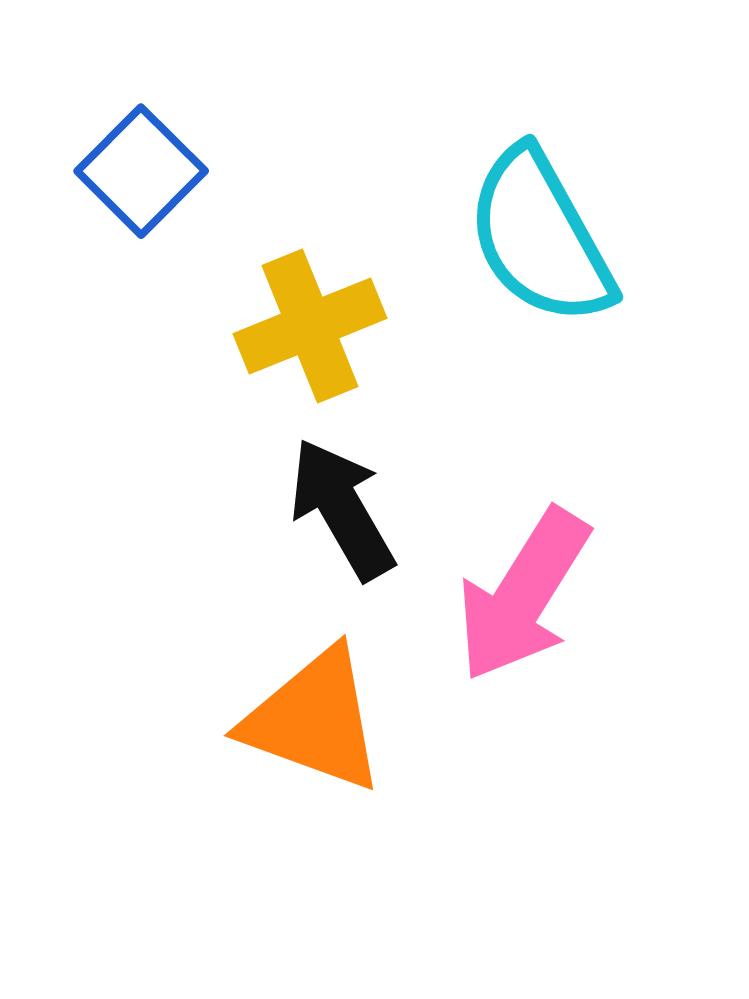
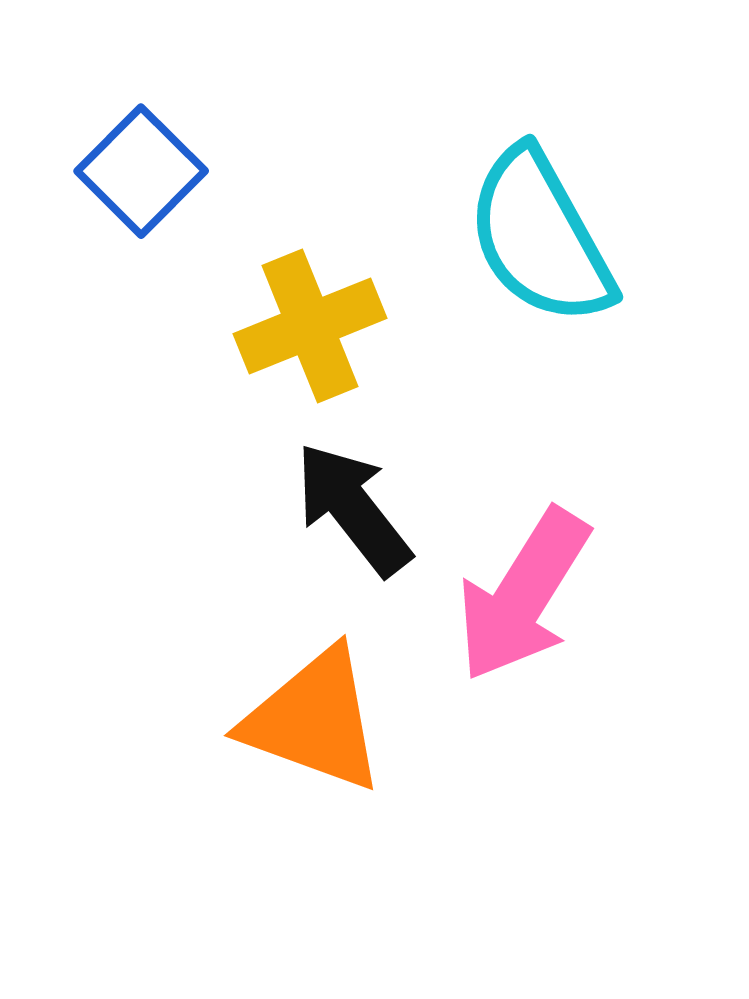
black arrow: moved 11 px right; rotated 8 degrees counterclockwise
